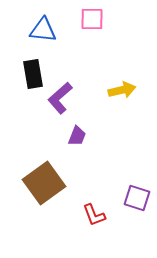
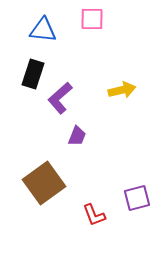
black rectangle: rotated 28 degrees clockwise
purple square: rotated 32 degrees counterclockwise
